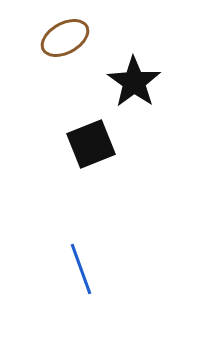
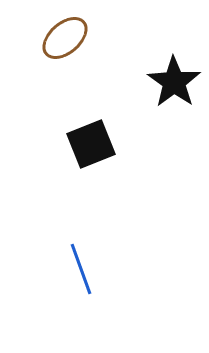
brown ellipse: rotated 12 degrees counterclockwise
black star: moved 40 px right
